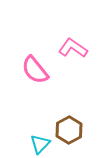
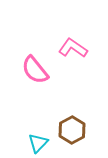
brown hexagon: moved 3 px right
cyan triangle: moved 2 px left, 1 px up
